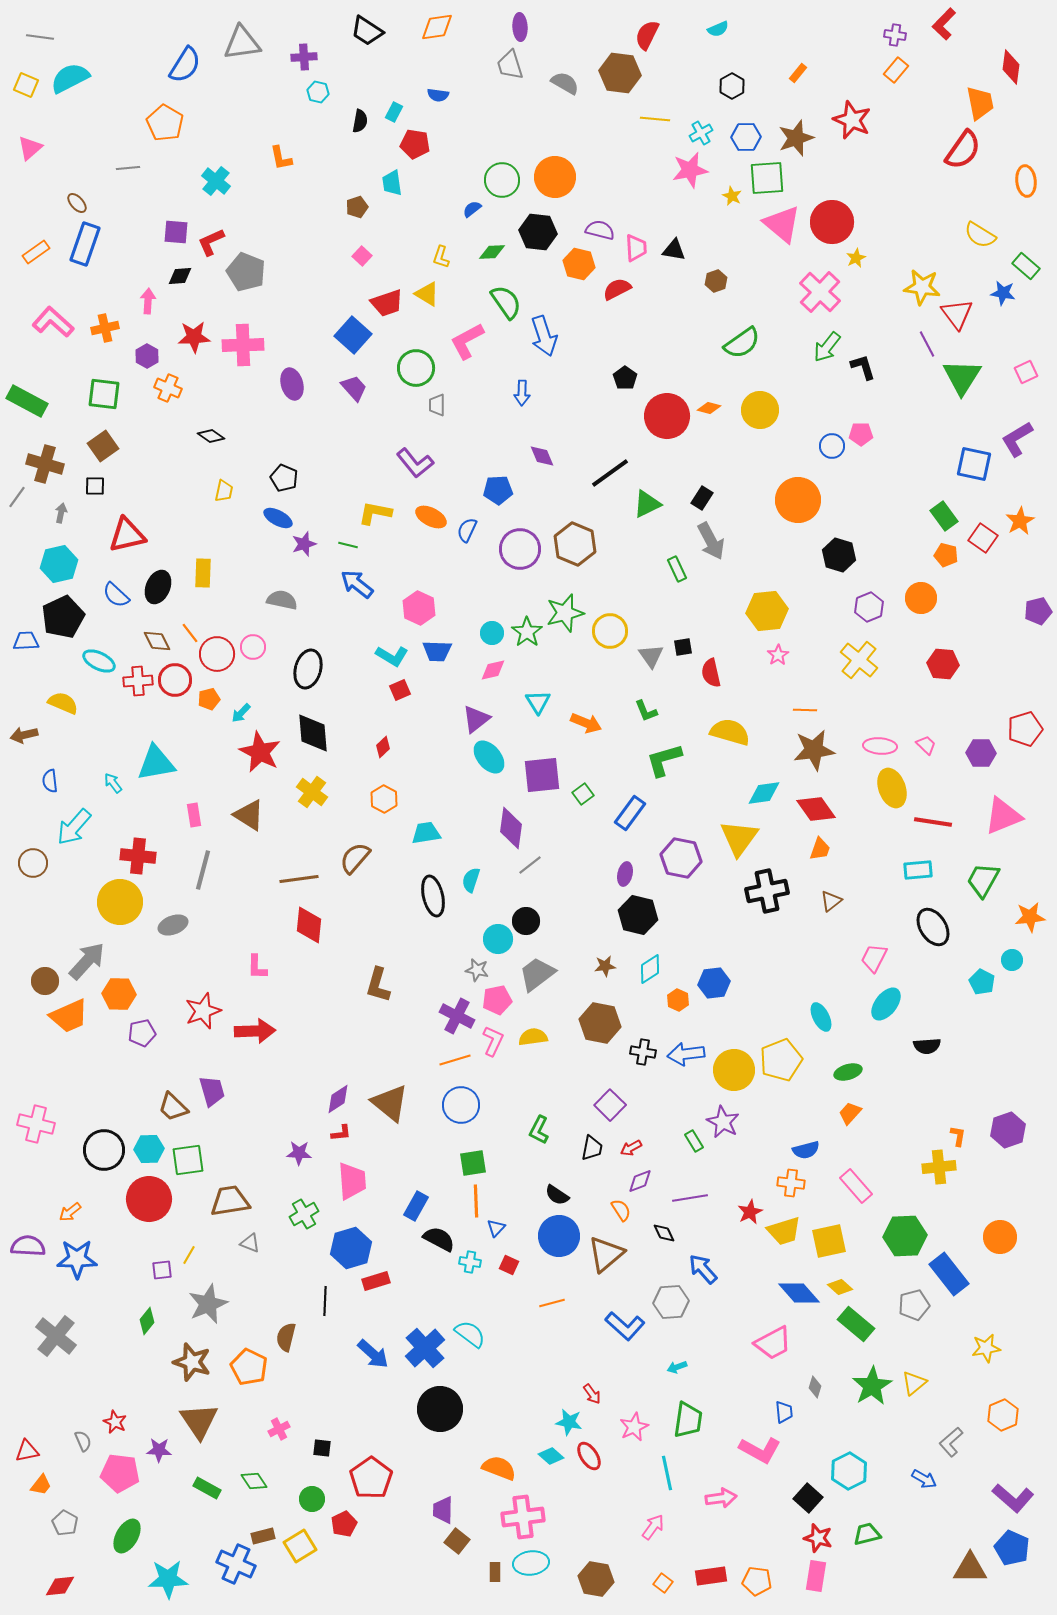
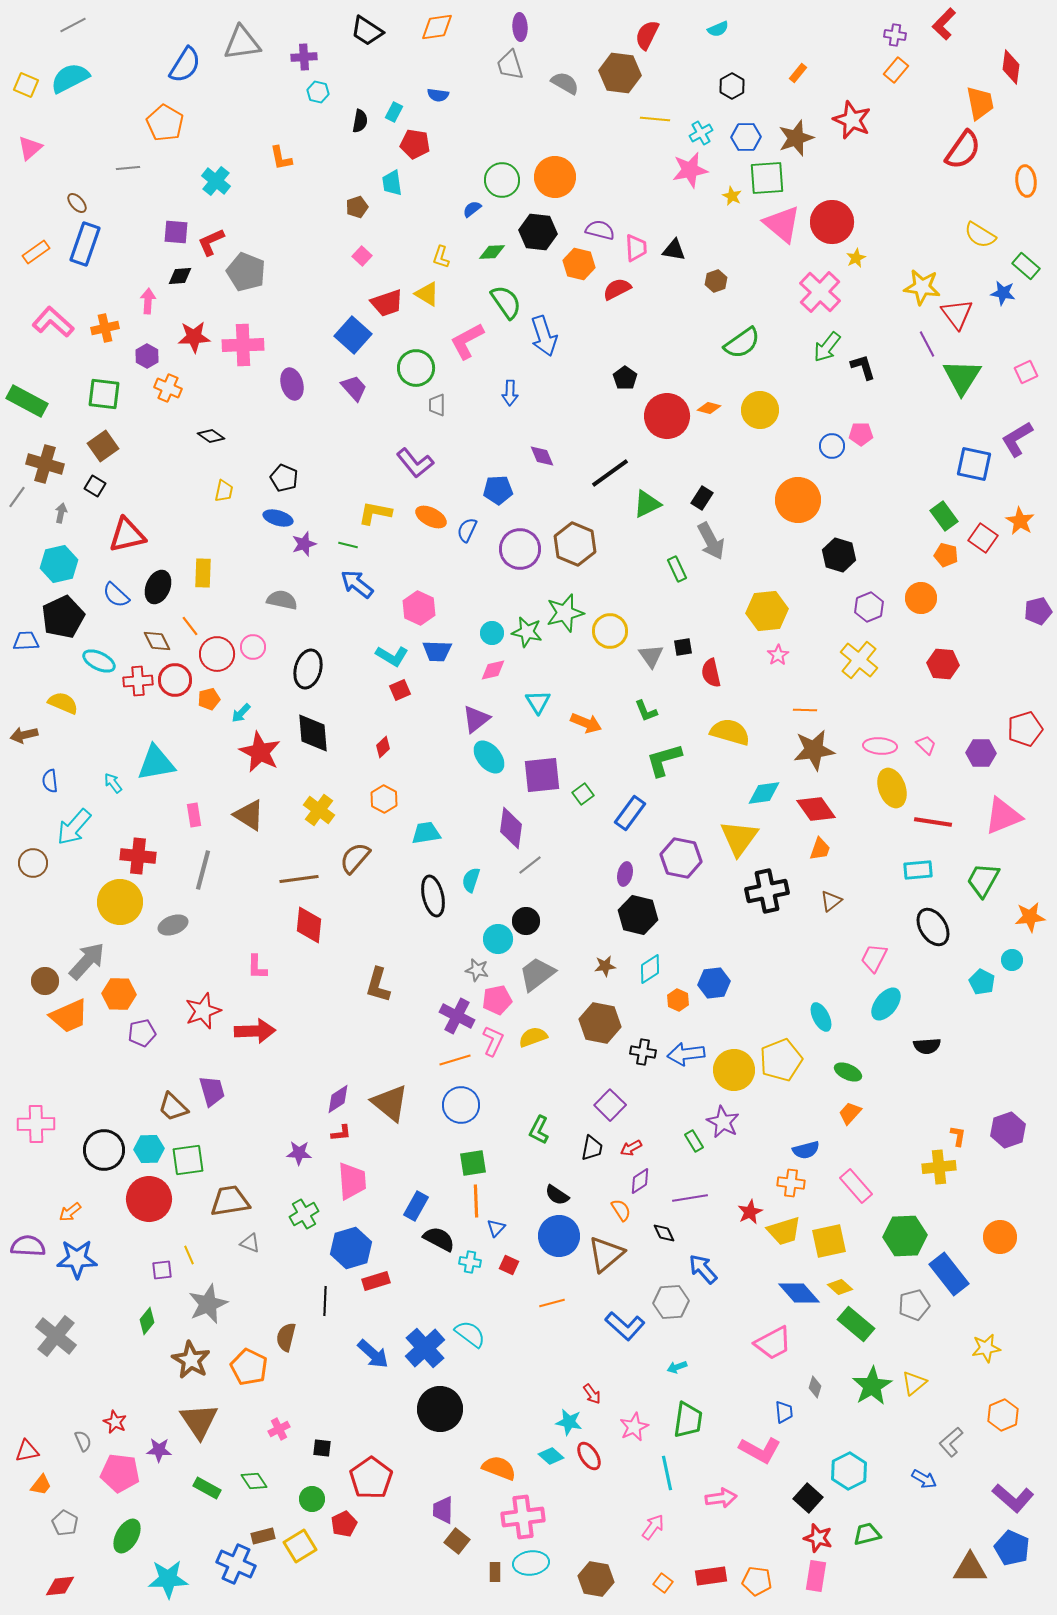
gray line at (40, 37): moved 33 px right, 12 px up; rotated 36 degrees counterclockwise
blue arrow at (522, 393): moved 12 px left
black square at (95, 486): rotated 30 degrees clockwise
blue ellipse at (278, 518): rotated 12 degrees counterclockwise
orange star at (1020, 521): rotated 12 degrees counterclockwise
green star at (527, 632): rotated 24 degrees counterclockwise
orange line at (190, 633): moved 7 px up
yellow cross at (312, 792): moved 7 px right, 18 px down
yellow semicircle at (533, 1037): rotated 12 degrees counterclockwise
green ellipse at (848, 1072): rotated 40 degrees clockwise
pink cross at (36, 1124): rotated 15 degrees counterclockwise
purple diamond at (640, 1181): rotated 12 degrees counterclockwise
yellow line at (189, 1255): rotated 54 degrees counterclockwise
brown star at (192, 1362): moved 1 px left, 2 px up; rotated 12 degrees clockwise
